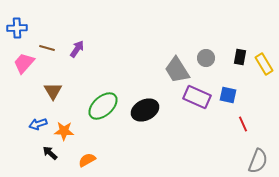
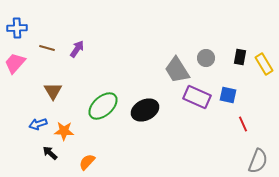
pink trapezoid: moved 9 px left
orange semicircle: moved 2 px down; rotated 18 degrees counterclockwise
